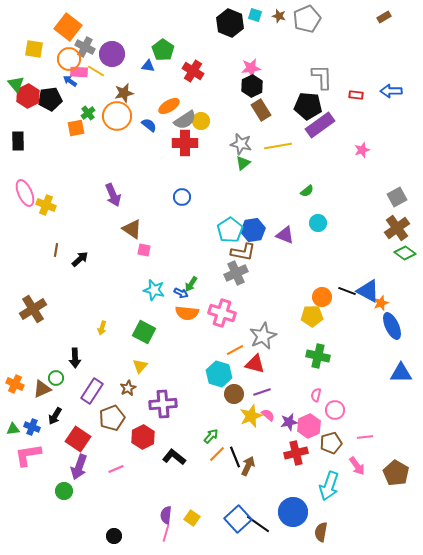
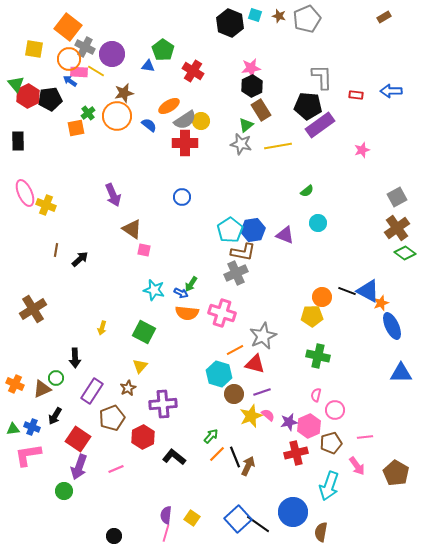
green triangle at (243, 163): moved 3 px right, 38 px up
